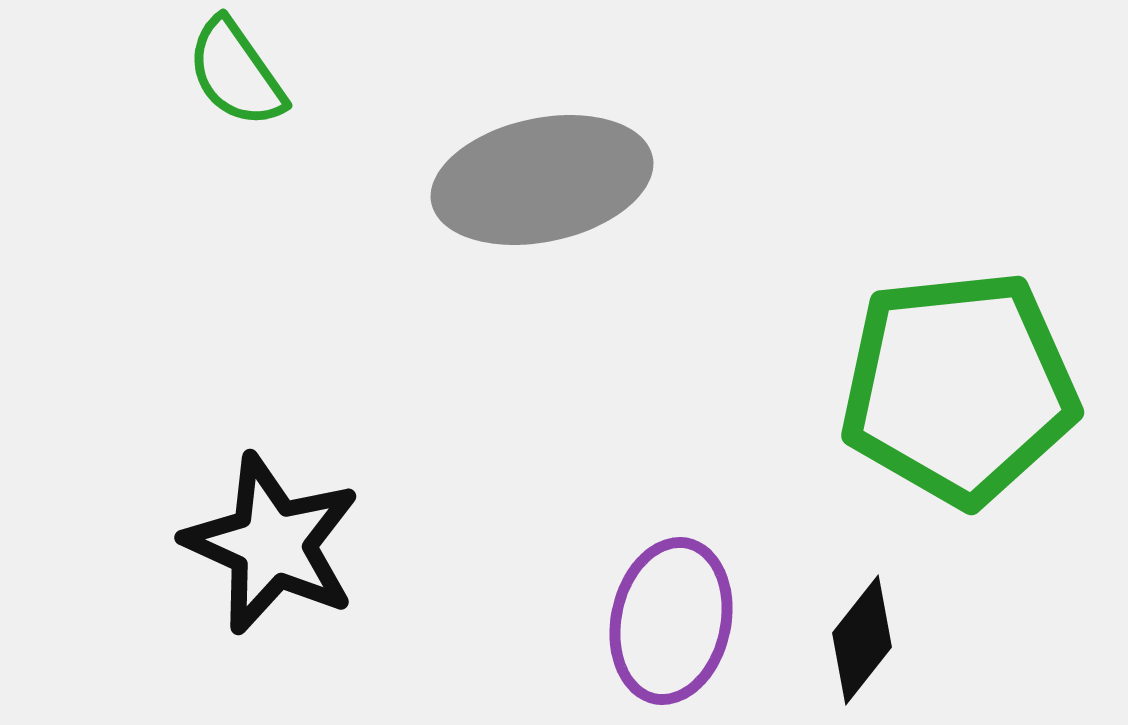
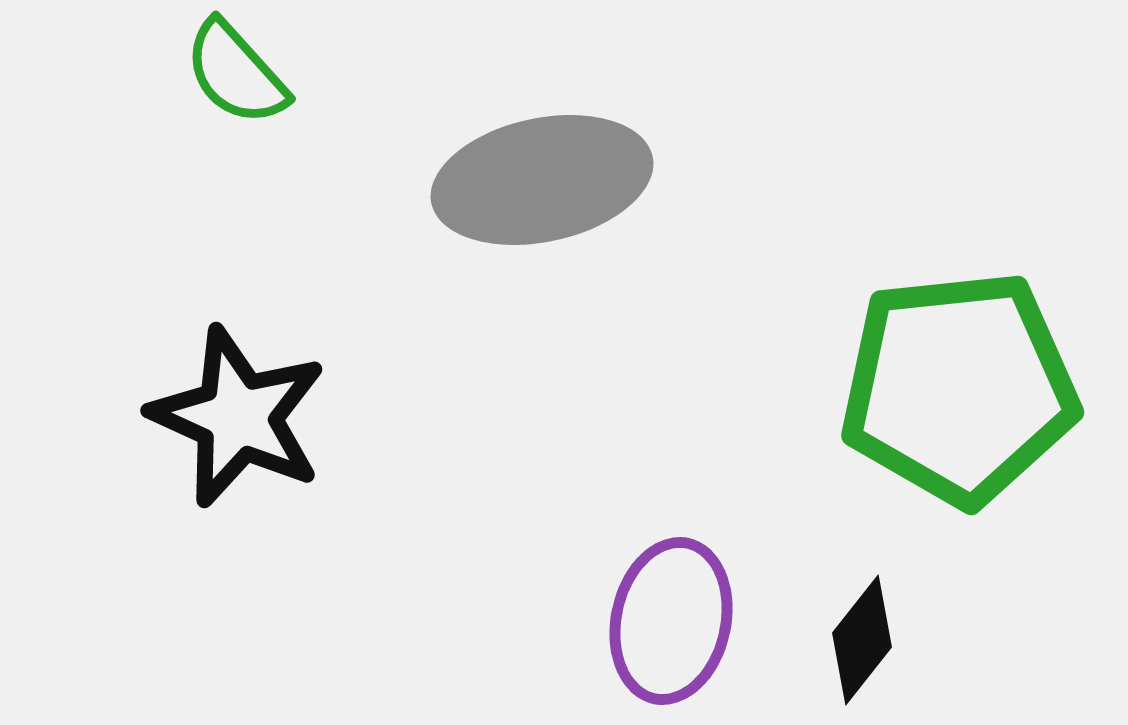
green semicircle: rotated 7 degrees counterclockwise
black star: moved 34 px left, 127 px up
